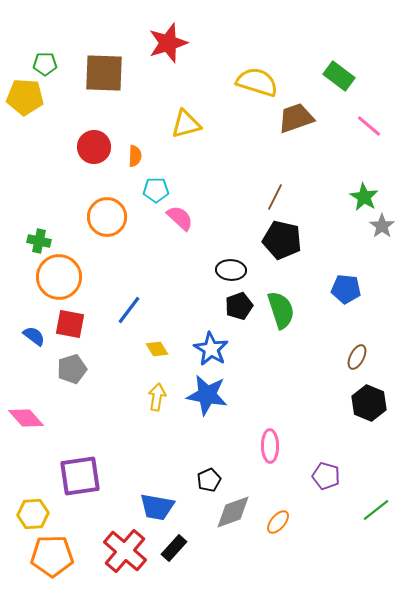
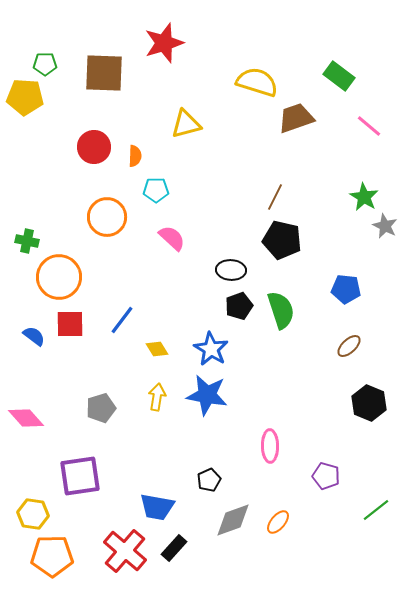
red star at (168, 43): moved 4 px left
pink semicircle at (180, 218): moved 8 px left, 20 px down
gray star at (382, 226): moved 3 px right; rotated 10 degrees counterclockwise
green cross at (39, 241): moved 12 px left
blue line at (129, 310): moved 7 px left, 10 px down
red square at (70, 324): rotated 12 degrees counterclockwise
brown ellipse at (357, 357): moved 8 px left, 11 px up; rotated 20 degrees clockwise
gray pentagon at (72, 369): moved 29 px right, 39 px down
gray diamond at (233, 512): moved 8 px down
yellow hexagon at (33, 514): rotated 12 degrees clockwise
